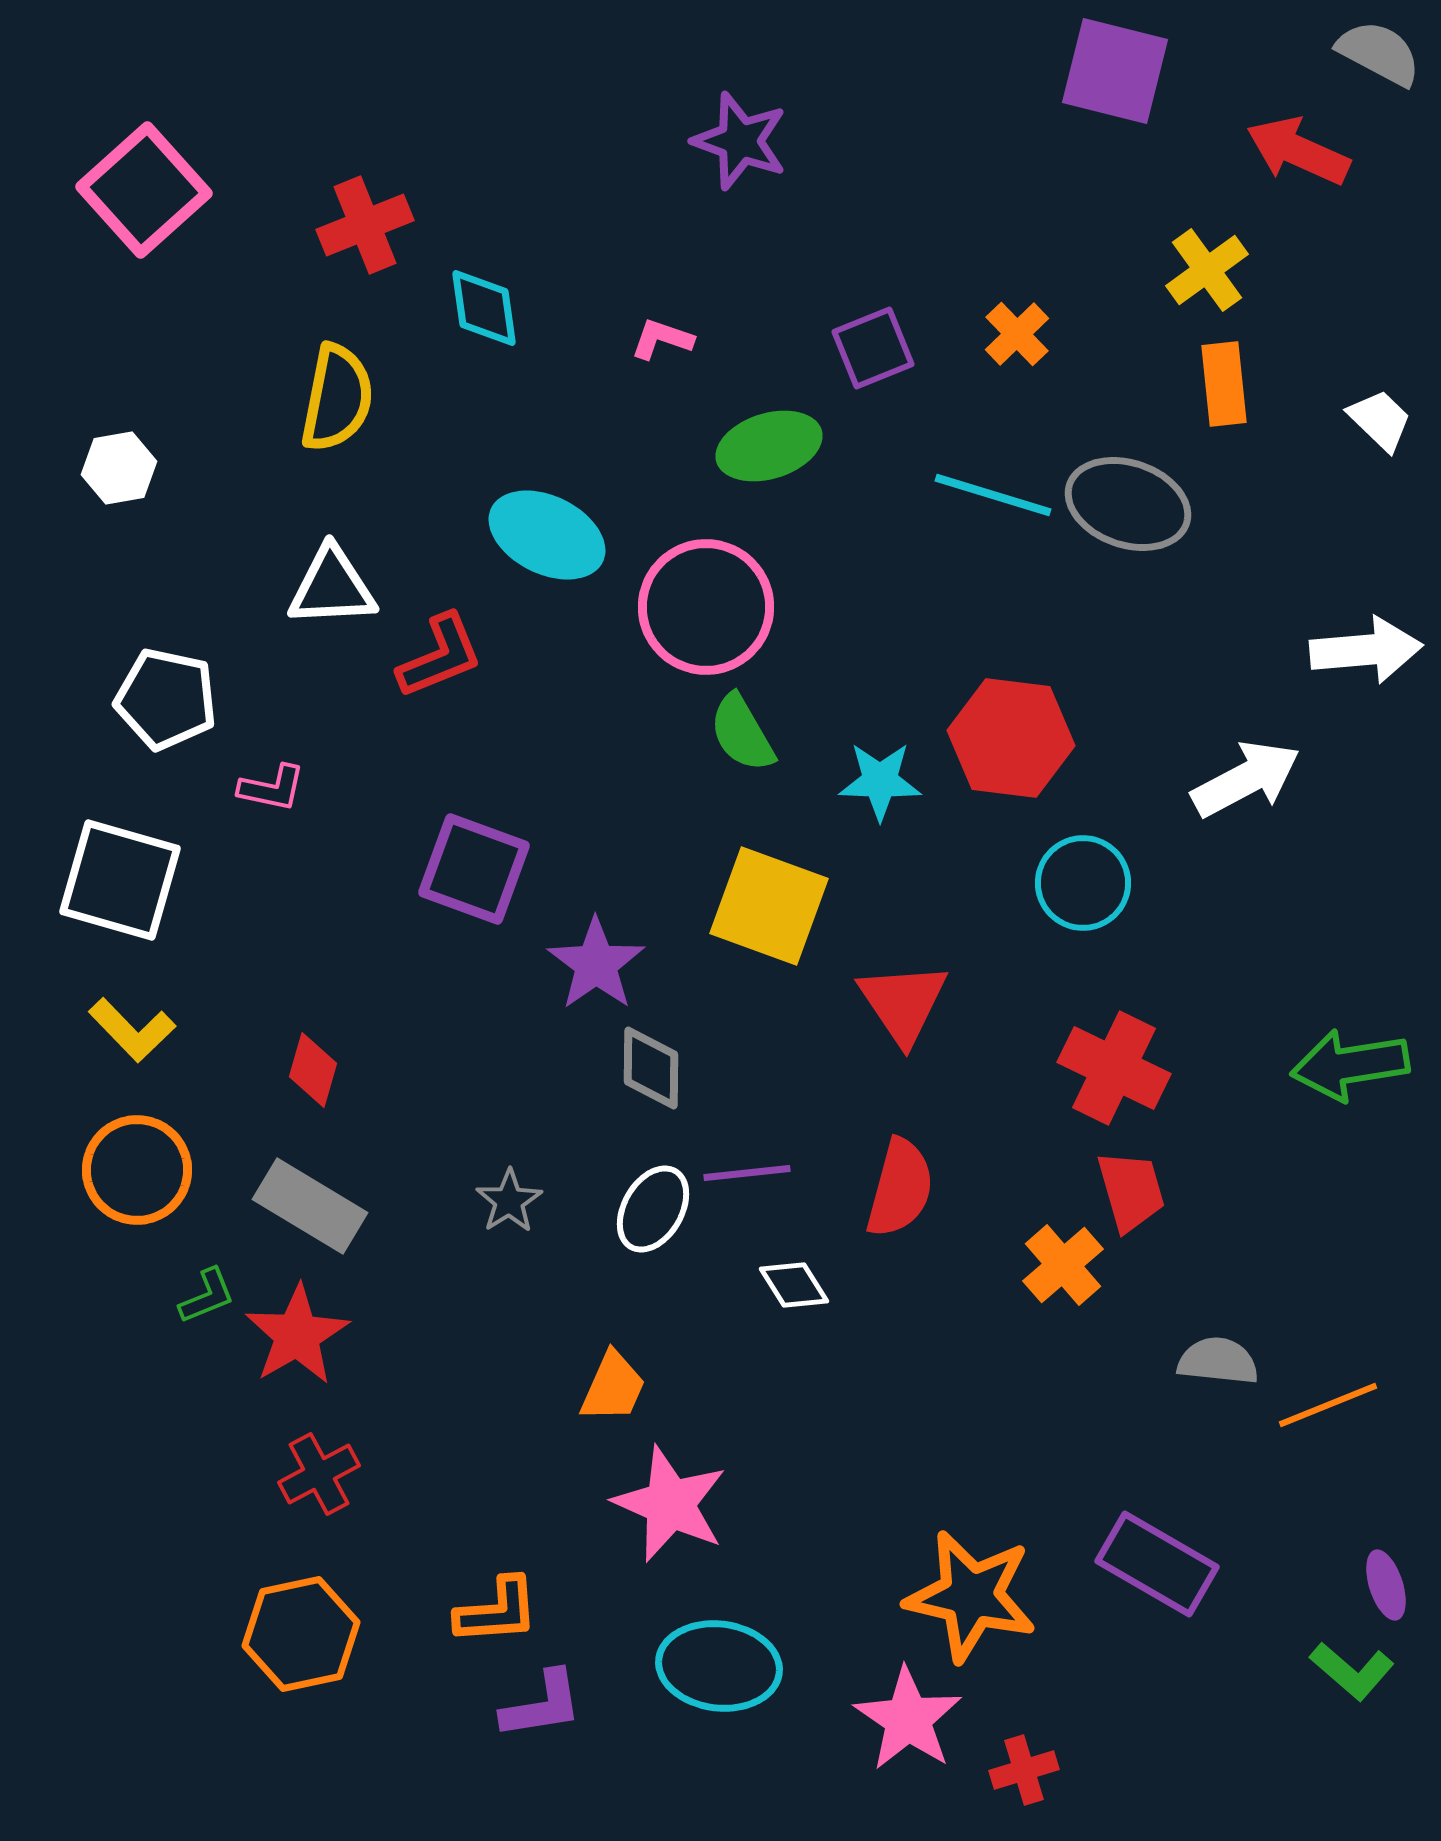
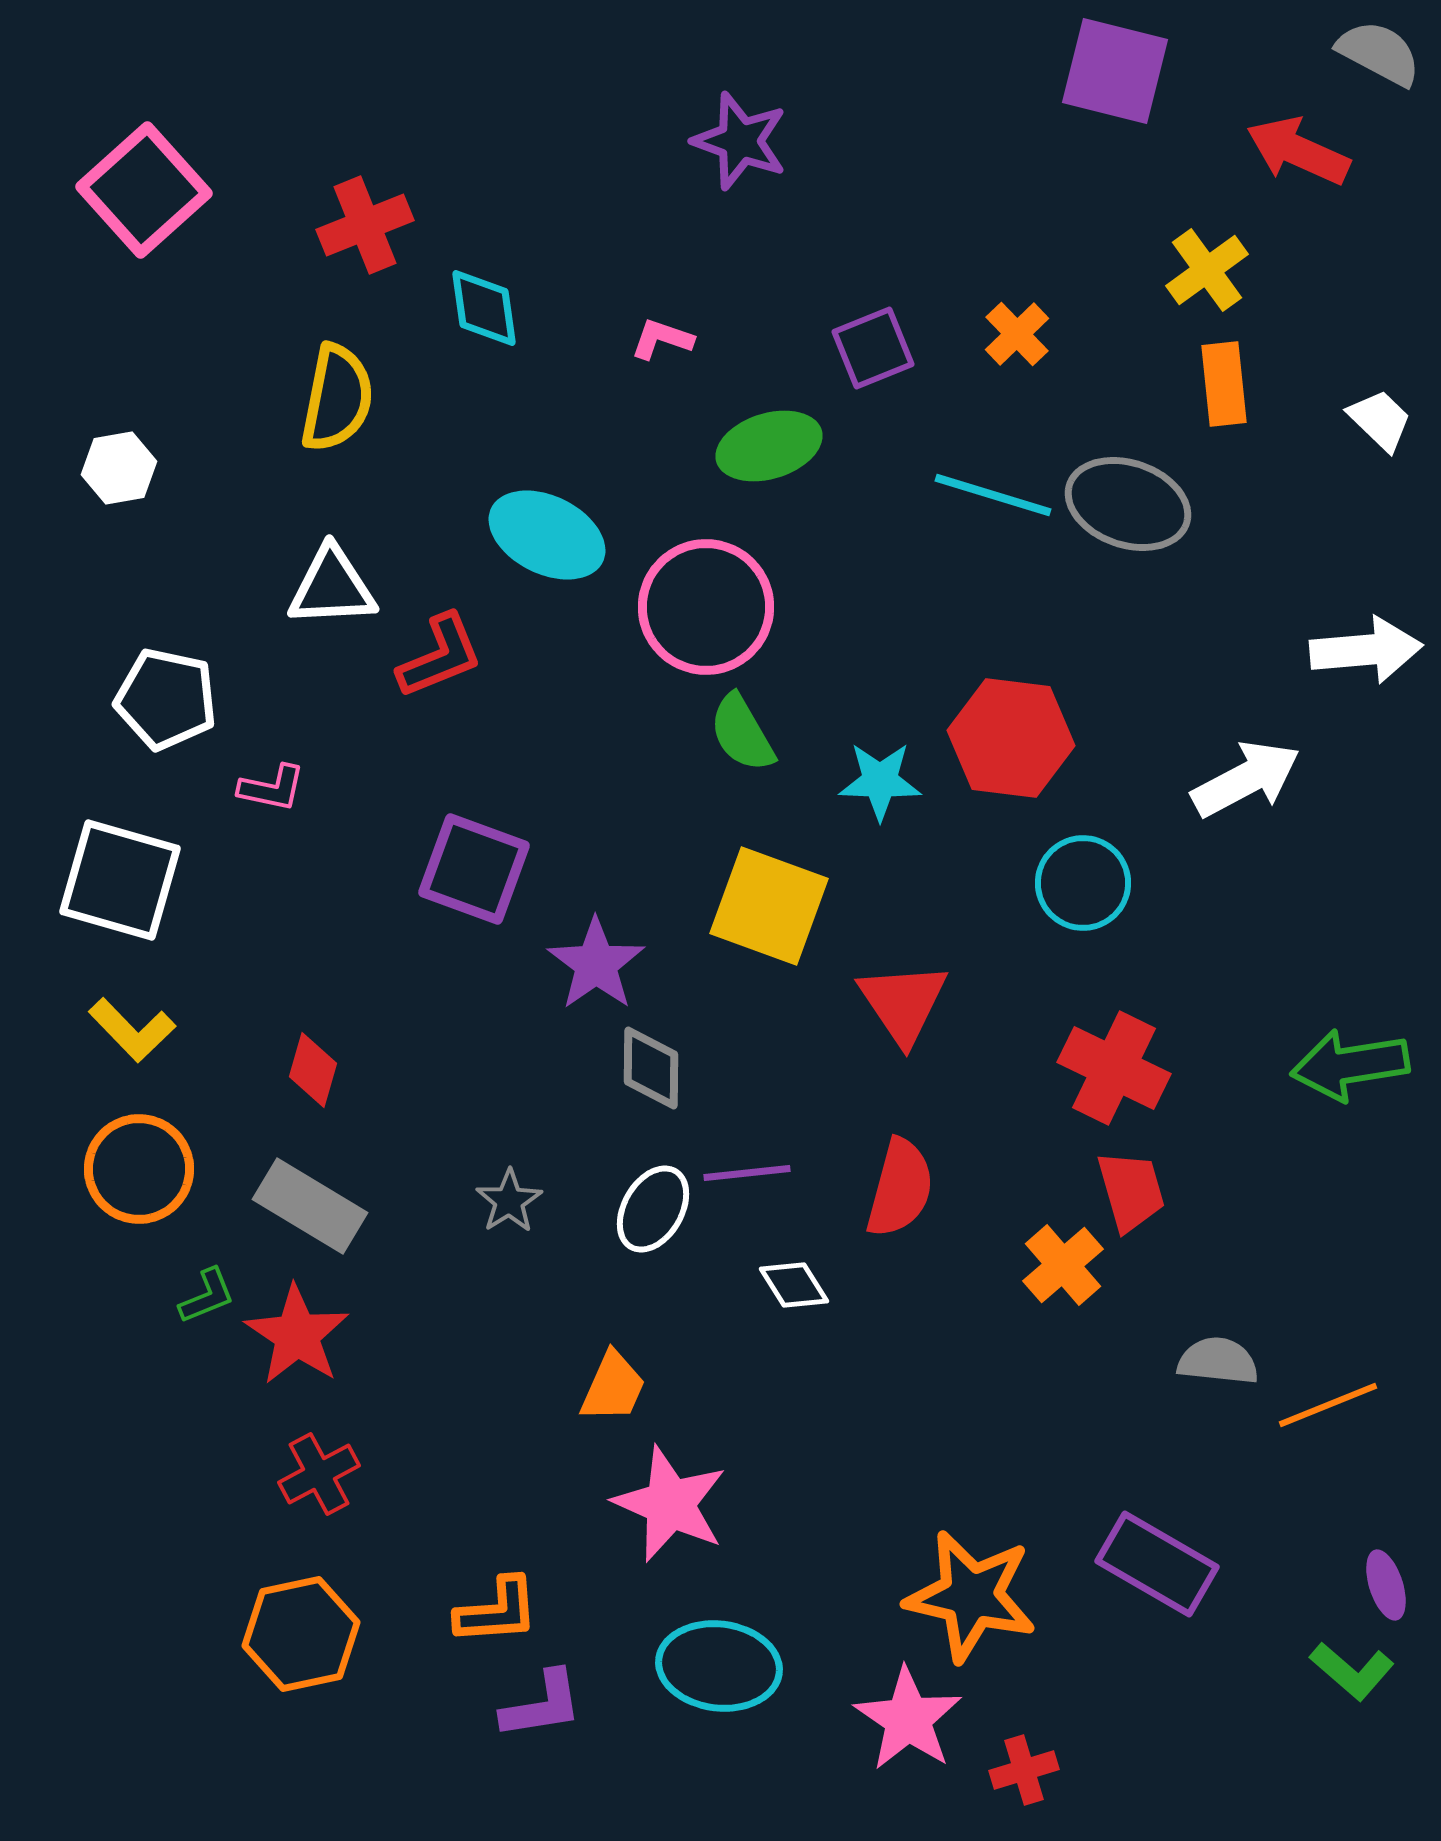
orange circle at (137, 1170): moved 2 px right, 1 px up
red star at (297, 1335): rotated 8 degrees counterclockwise
